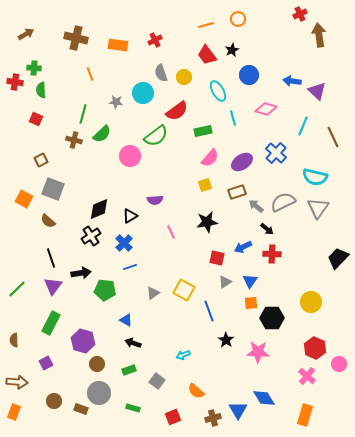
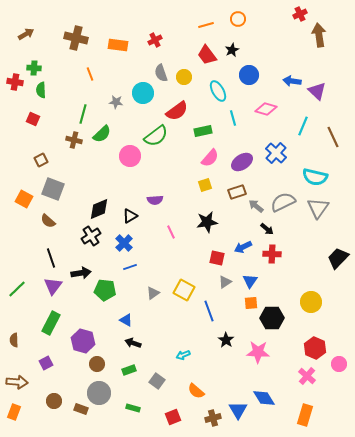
red square at (36, 119): moved 3 px left
